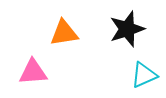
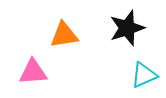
black star: moved 1 px up
orange triangle: moved 2 px down
